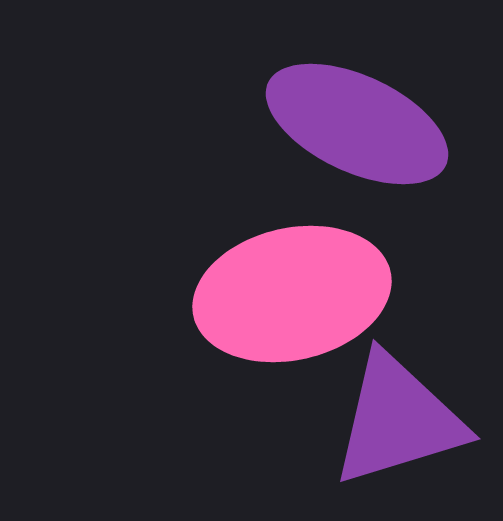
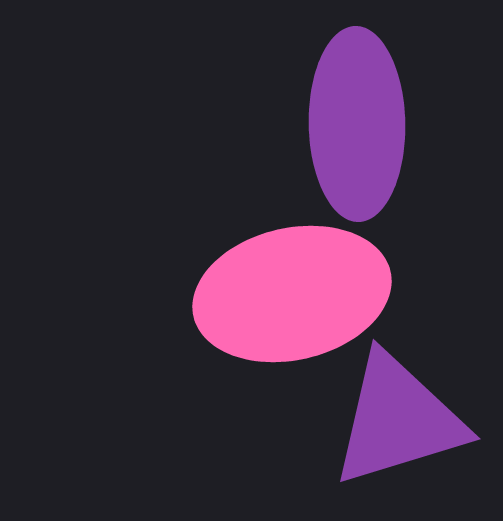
purple ellipse: rotated 64 degrees clockwise
